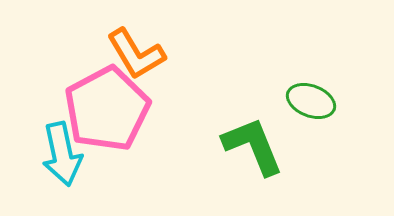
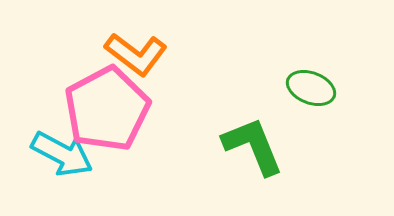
orange L-shape: rotated 22 degrees counterclockwise
green ellipse: moved 13 px up
cyan arrow: rotated 50 degrees counterclockwise
